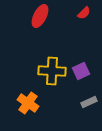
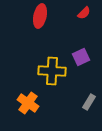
red ellipse: rotated 15 degrees counterclockwise
purple square: moved 14 px up
gray rectangle: rotated 35 degrees counterclockwise
